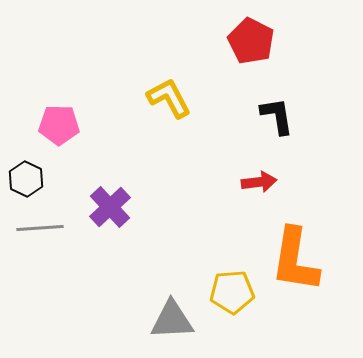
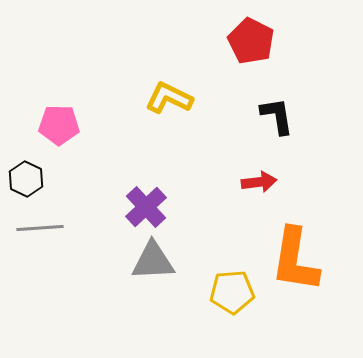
yellow L-shape: rotated 36 degrees counterclockwise
purple cross: moved 36 px right
gray triangle: moved 19 px left, 59 px up
